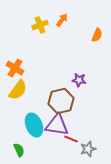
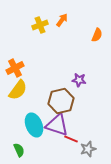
orange cross: rotated 30 degrees clockwise
purple triangle: rotated 10 degrees clockwise
